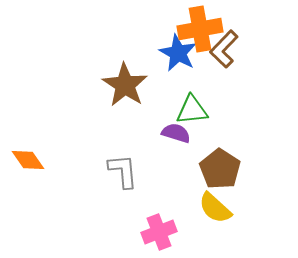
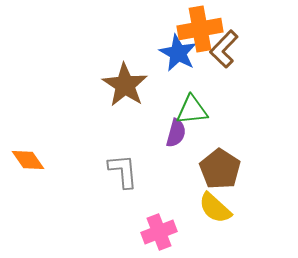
purple semicircle: rotated 88 degrees clockwise
